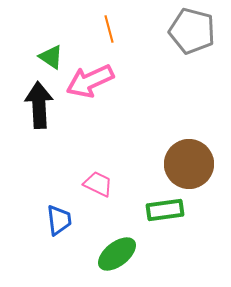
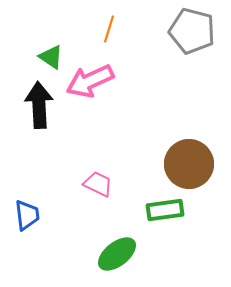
orange line: rotated 32 degrees clockwise
blue trapezoid: moved 32 px left, 5 px up
